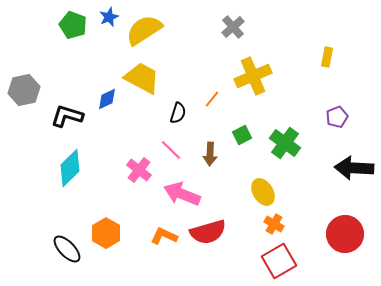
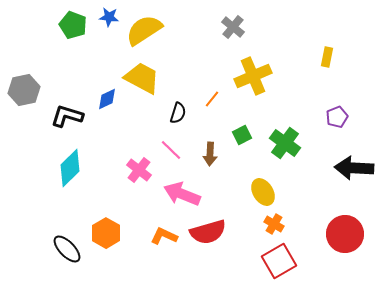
blue star: rotated 30 degrees clockwise
gray cross: rotated 10 degrees counterclockwise
